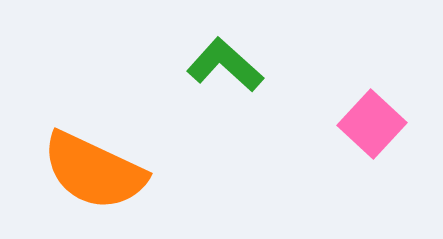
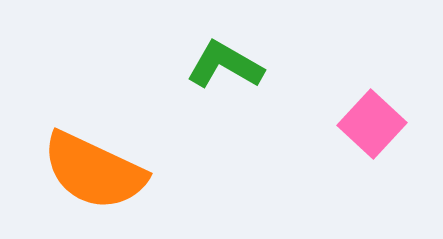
green L-shape: rotated 12 degrees counterclockwise
